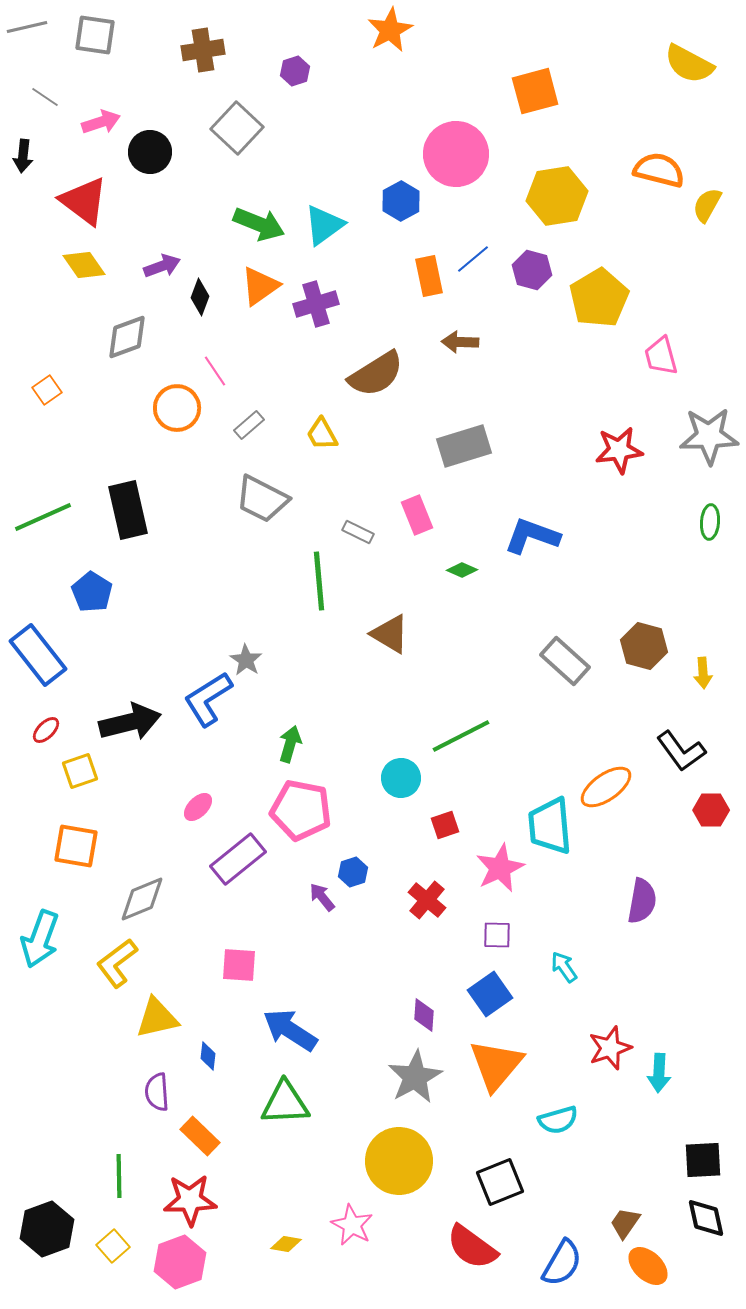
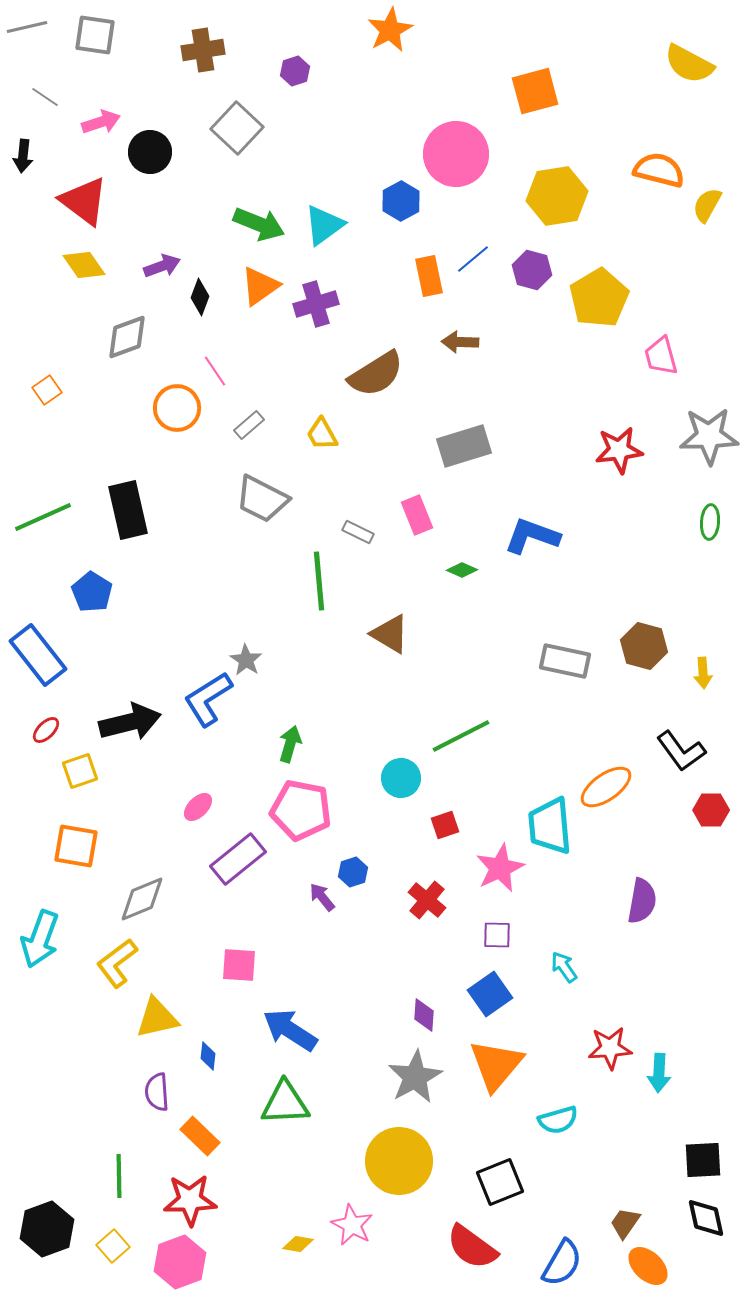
gray rectangle at (565, 661): rotated 30 degrees counterclockwise
red star at (610, 1048): rotated 15 degrees clockwise
yellow diamond at (286, 1244): moved 12 px right
